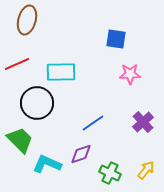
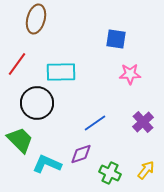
brown ellipse: moved 9 px right, 1 px up
red line: rotated 30 degrees counterclockwise
blue line: moved 2 px right
